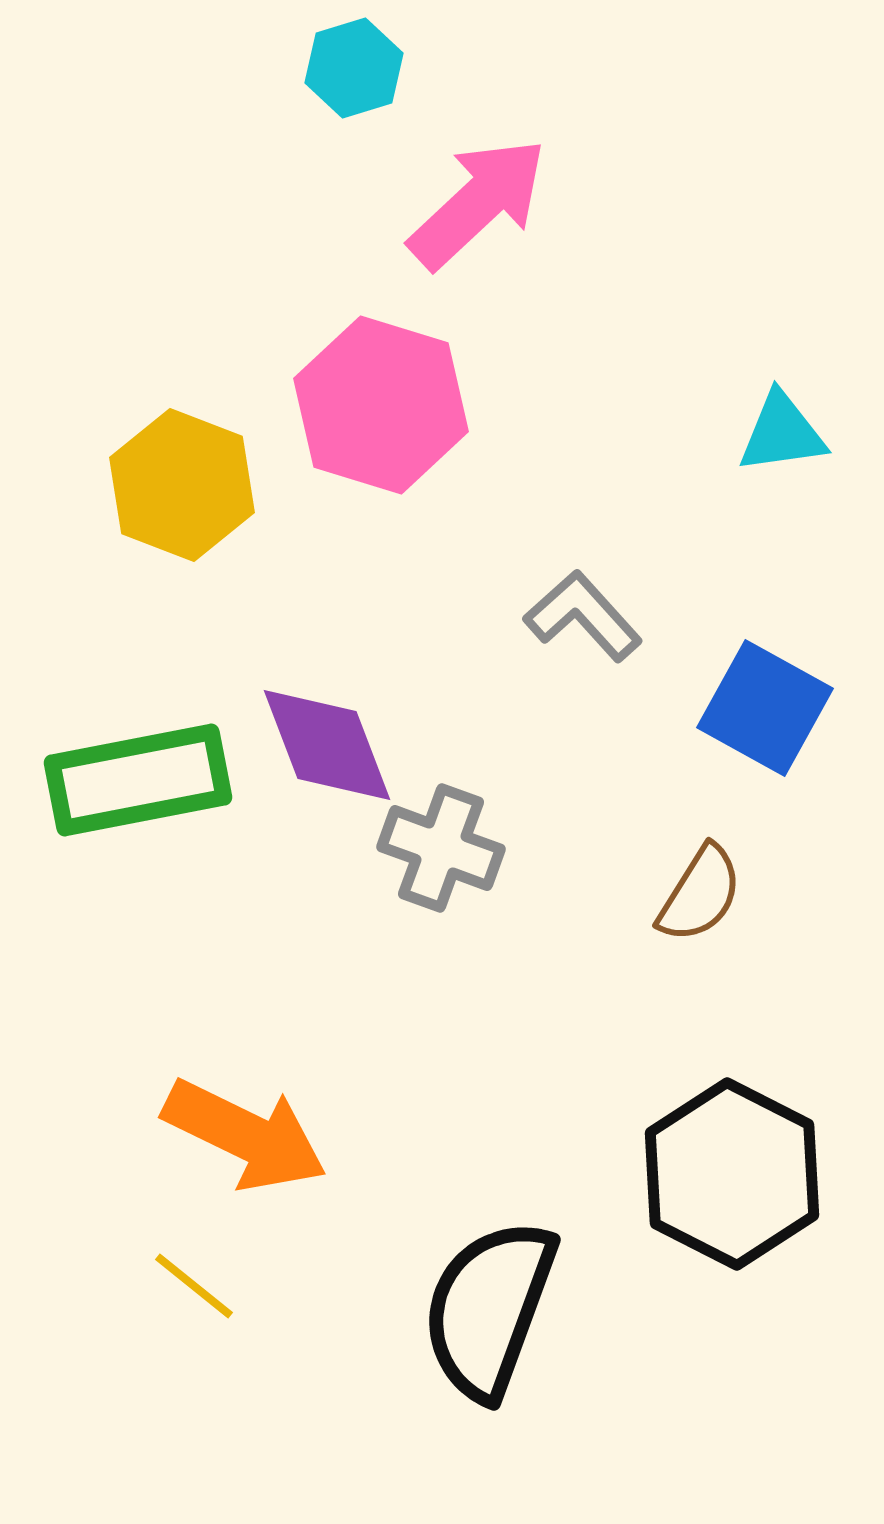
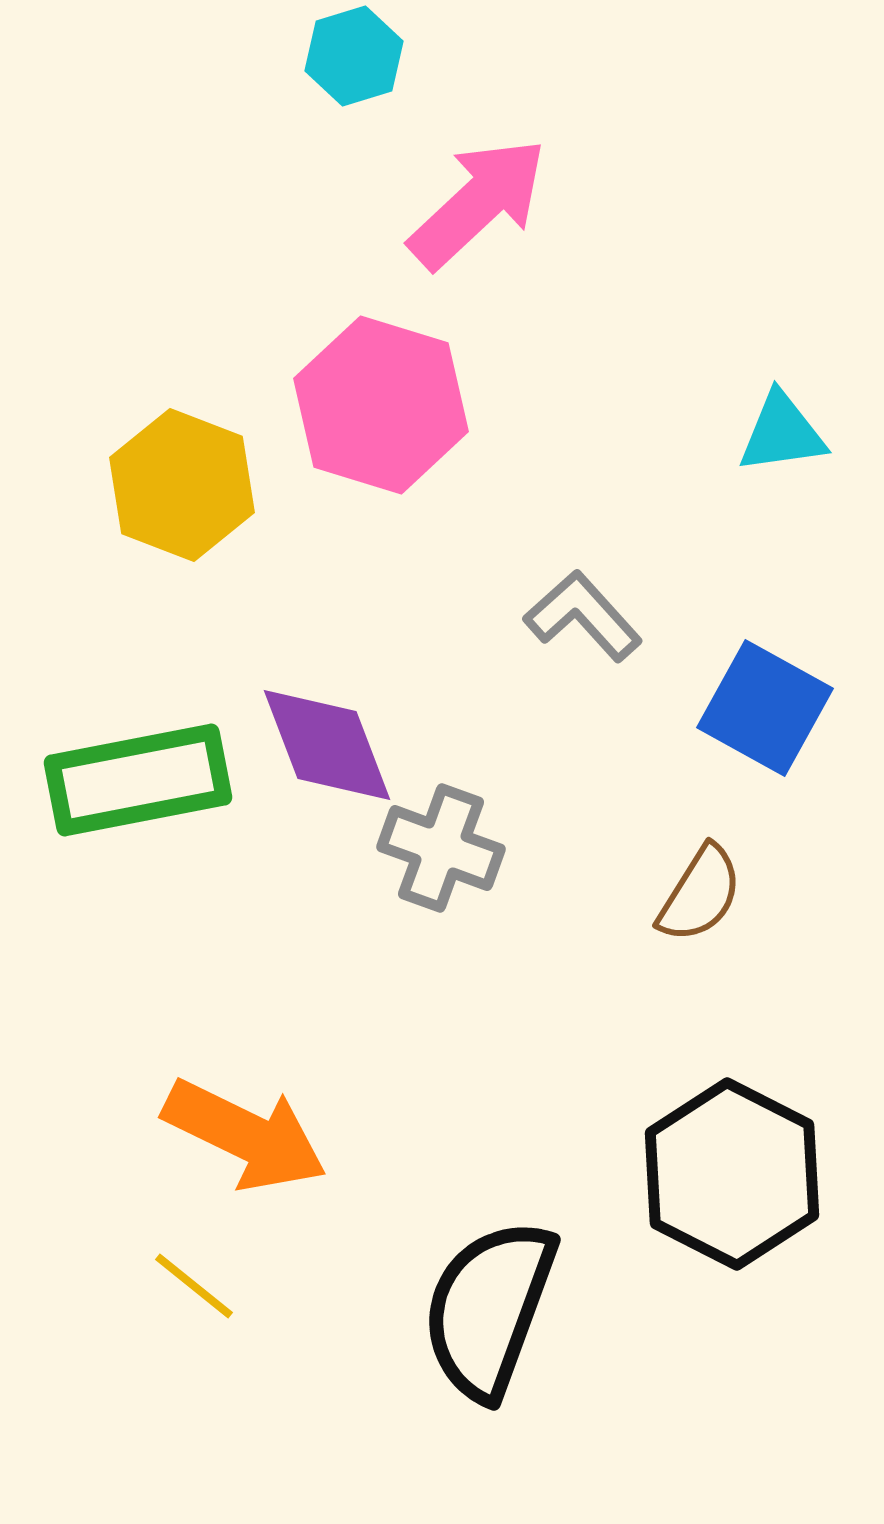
cyan hexagon: moved 12 px up
